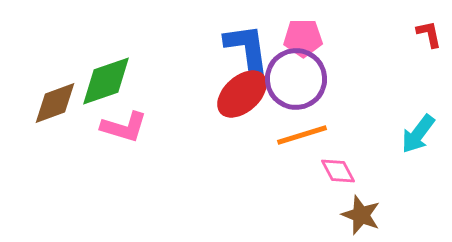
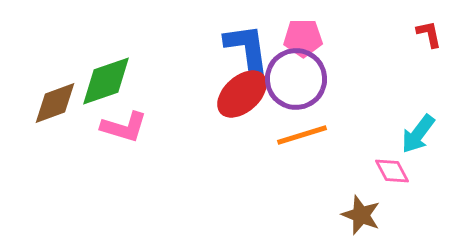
pink diamond: moved 54 px right
